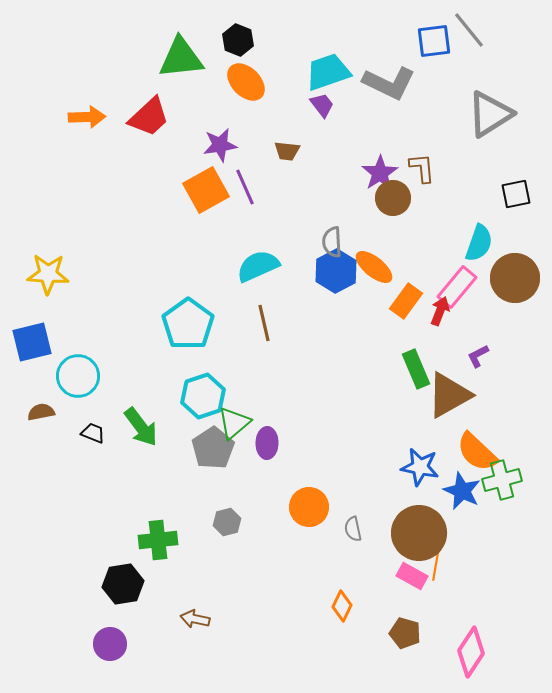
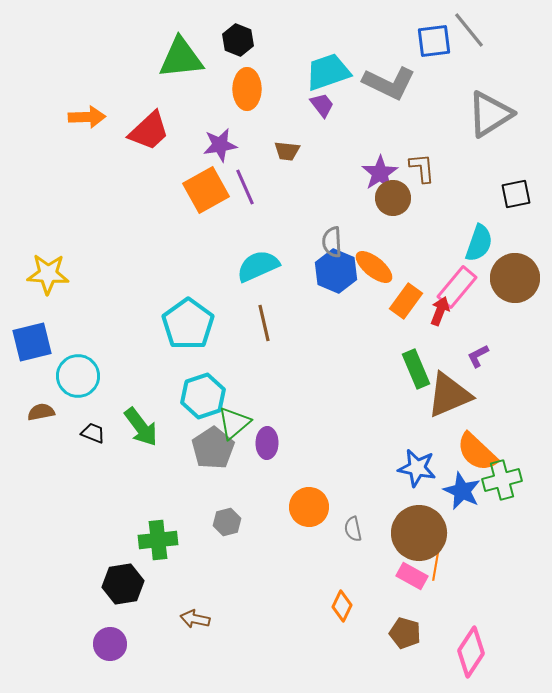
orange ellipse at (246, 82): moved 1 px right, 7 px down; rotated 45 degrees clockwise
red trapezoid at (149, 117): moved 14 px down
blue hexagon at (336, 271): rotated 9 degrees counterclockwise
brown triangle at (449, 395): rotated 6 degrees clockwise
blue star at (420, 467): moved 3 px left, 1 px down
